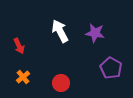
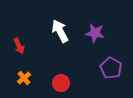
orange cross: moved 1 px right, 1 px down
